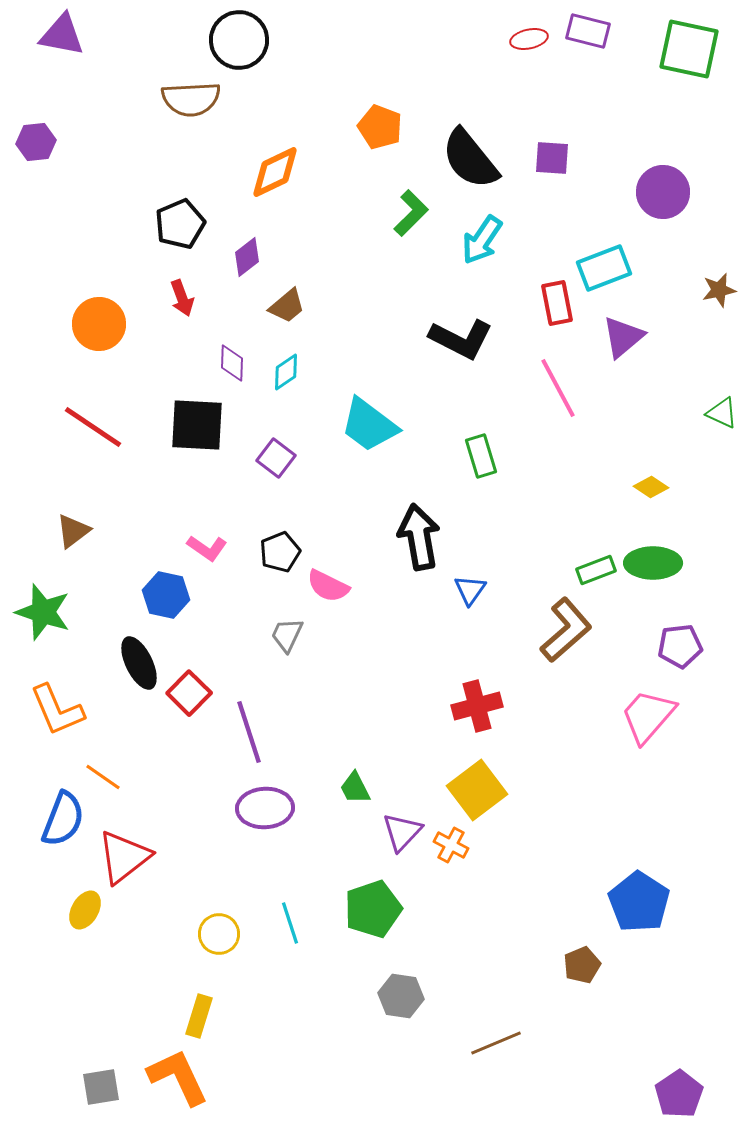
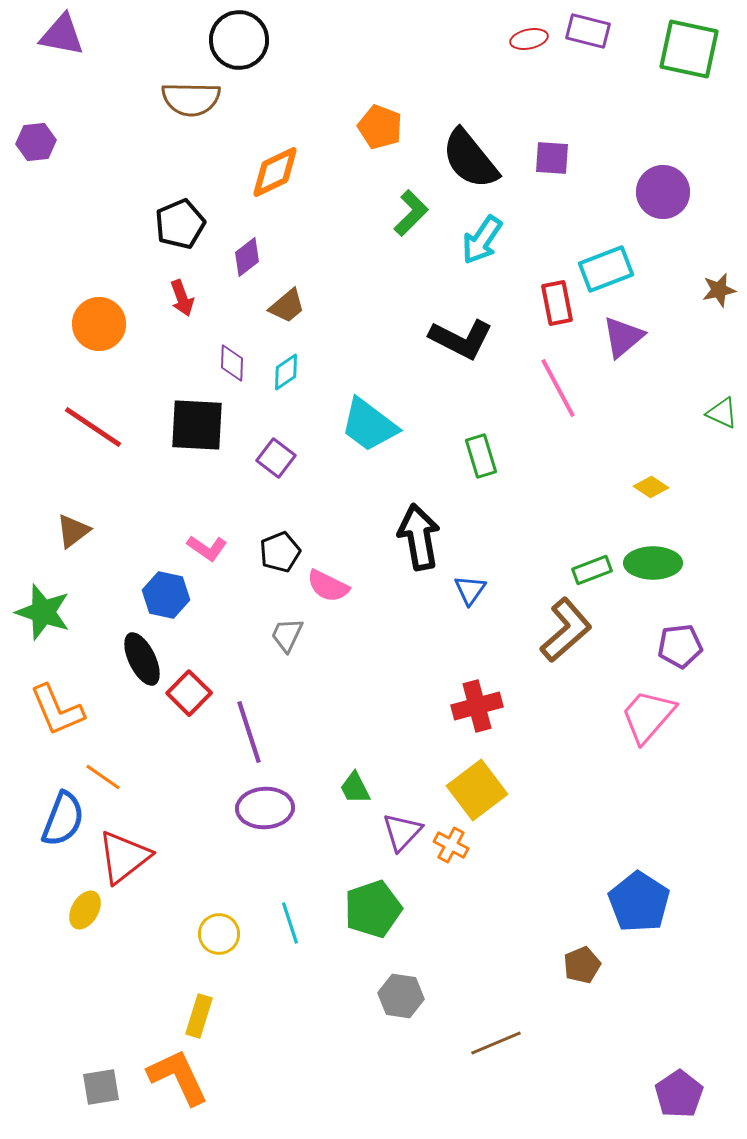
brown semicircle at (191, 99): rotated 4 degrees clockwise
cyan rectangle at (604, 268): moved 2 px right, 1 px down
green rectangle at (596, 570): moved 4 px left
black ellipse at (139, 663): moved 3 px right, 4 px up
